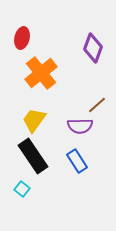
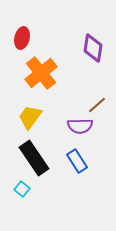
purple diamond: rotated 12 degrees counterclockwise
yellow trapezoid: moved 4 px left, 3 px up
black rectangle: moved 1 px right, 2 px down
